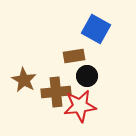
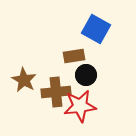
black circle: moved 1 px left, 1 px up
